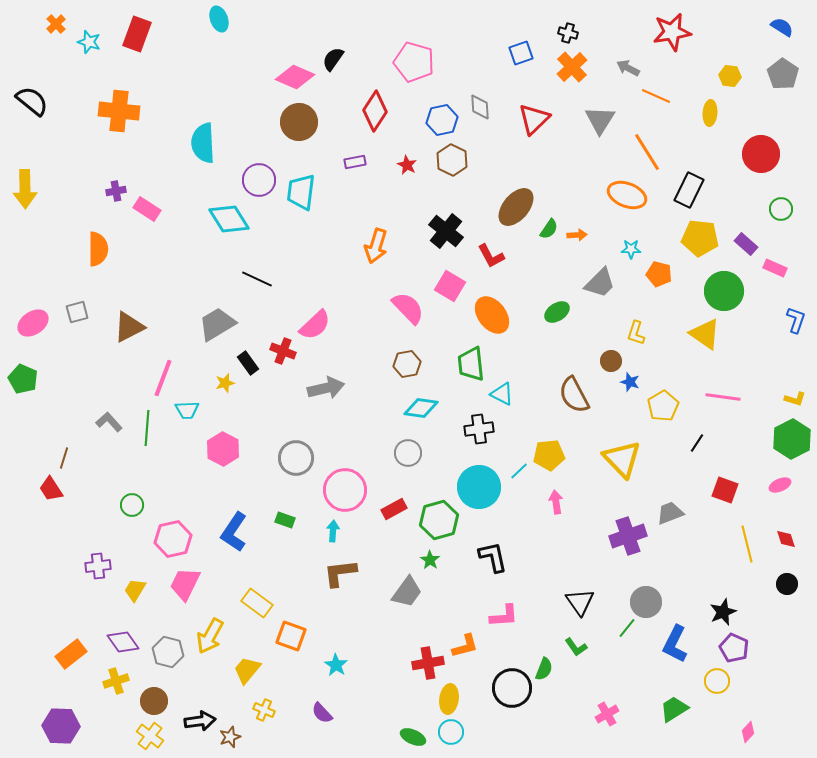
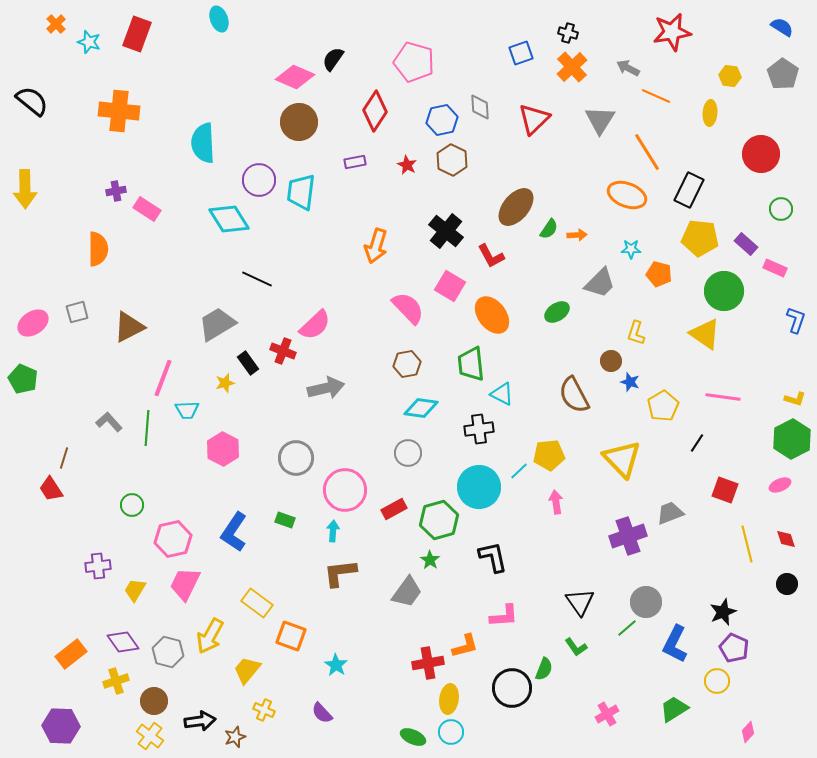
green line at (627, 628): rotated 10 degrees clockwise
brown star at (230, 737): moved 5 px right
